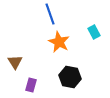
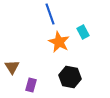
cyan rectangle: moved 11 px left
brown triangle: moved 3 px left, 5 px down
